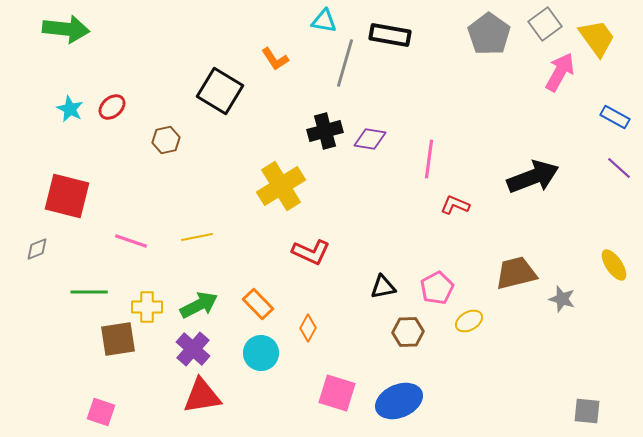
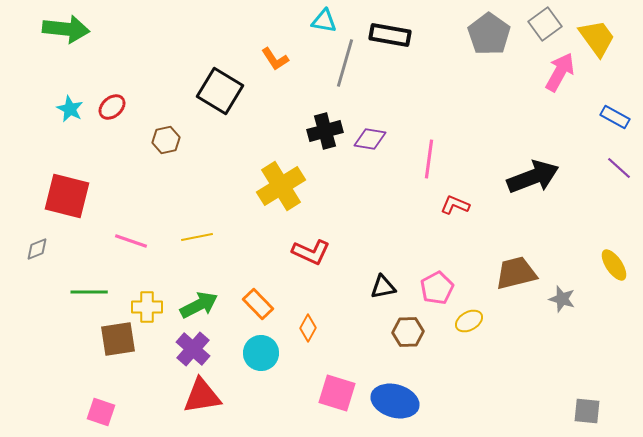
blue ellipse at (399, 401): moved 4 px left; rotated 39 degrees clockwise
